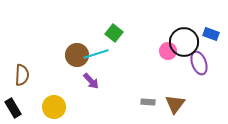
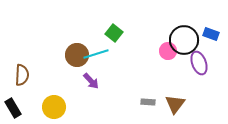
black circle: moved 2 px up
